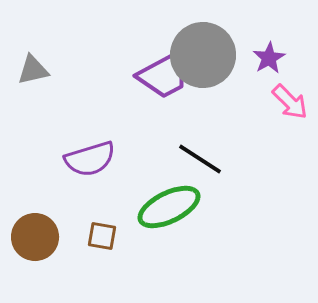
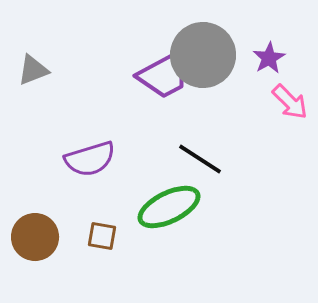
gray triangle: rotated 8 degrees counterclockwise
